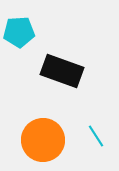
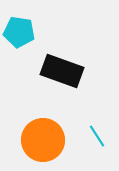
cyan pentagon: rotated 12 degrees clockwise
cyan line: moved 1 px right
